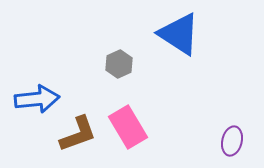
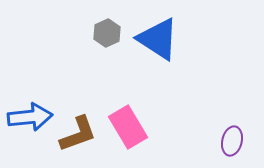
blue triangle: moved 21 px left, 5 px down
gray hexagon: moved 12 px left, 31 px up
blue arrow: moved 7 px left, 18 px down
